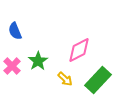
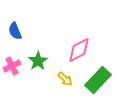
pink cross: rotated 18 degrees clockwise
